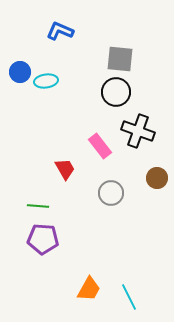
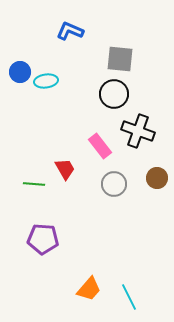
blue L-shape: moved 10 px right
black circle: moved 2 px left, 2 px down
gray circle: moved 3 px right, 9 px up
green line: moved 4 px left, 22 px up
orange trapezoid: rotated 12 degrees clockwise
